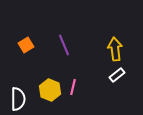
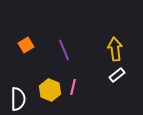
purple line: moved 5 px down
